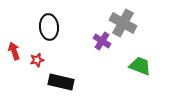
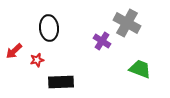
gray cross: moved 4 px right
black ellipse: moved 1 px down
red arrow: rotated 114 degrees counterclockwise
green trapezoid: moved 3 px down
black rectangle: rotated 15 degrees counterclockwise
